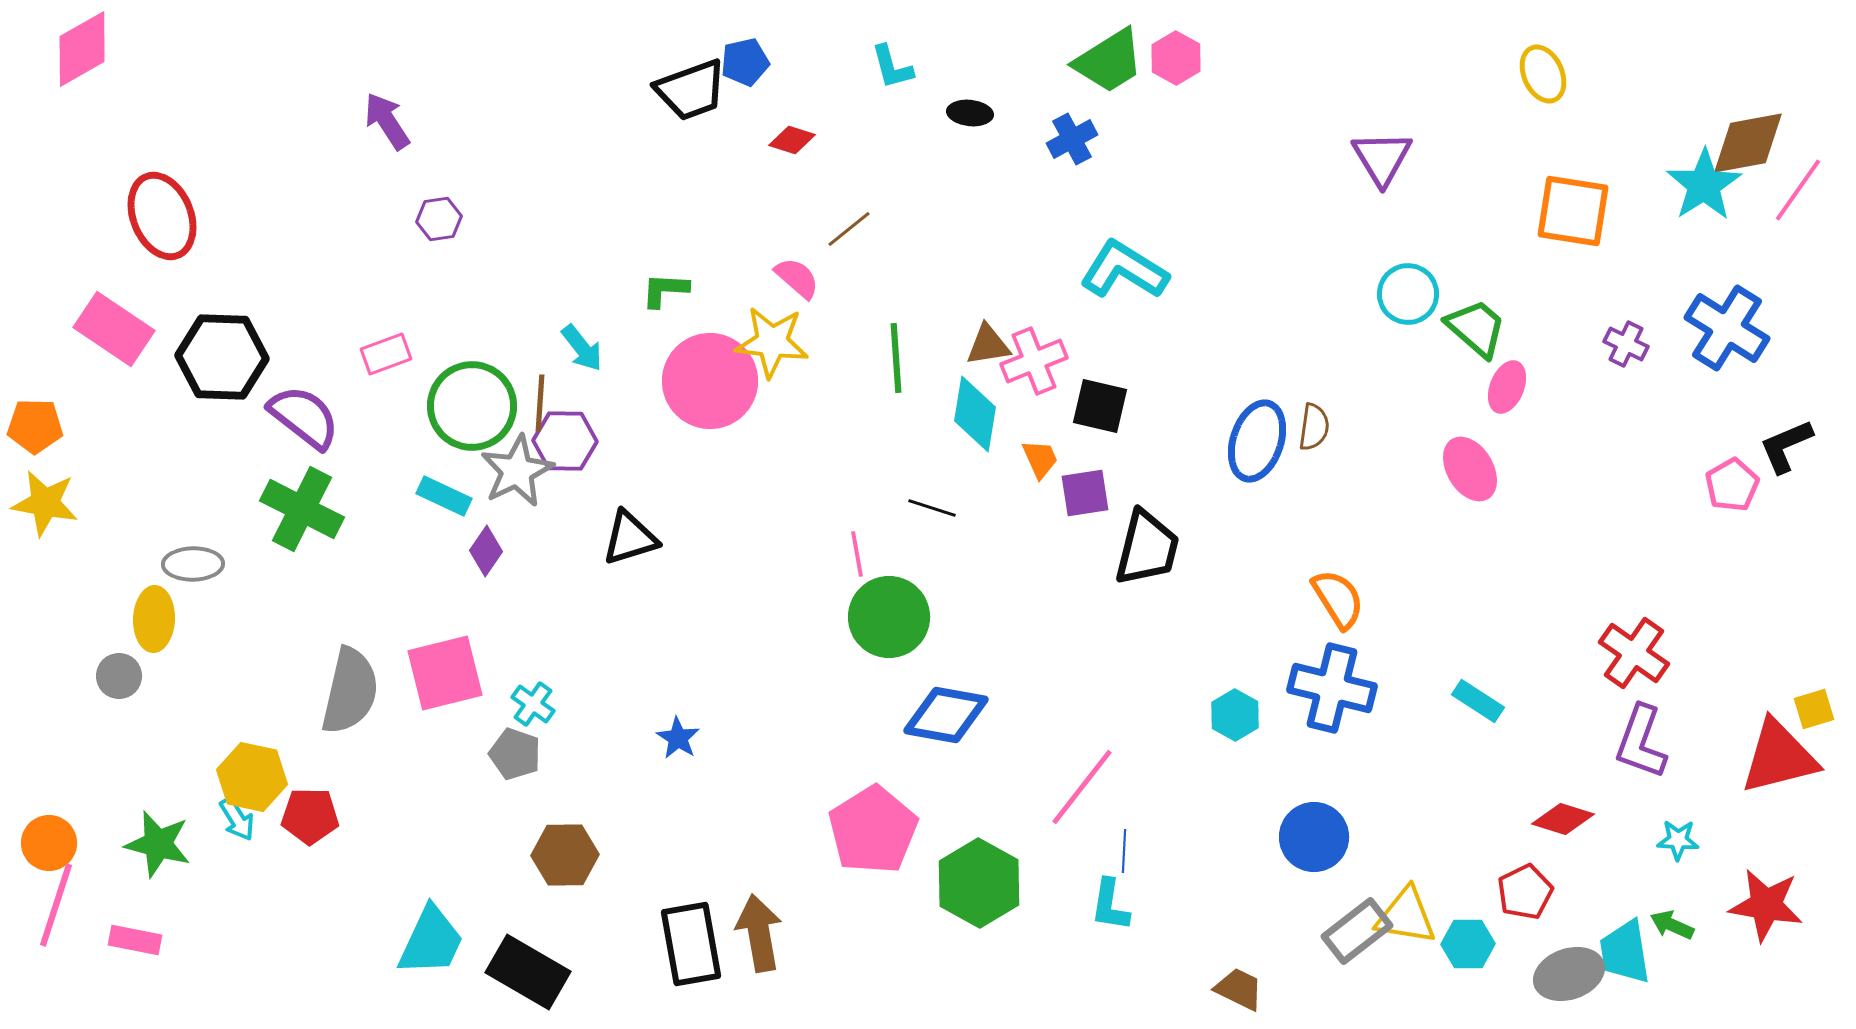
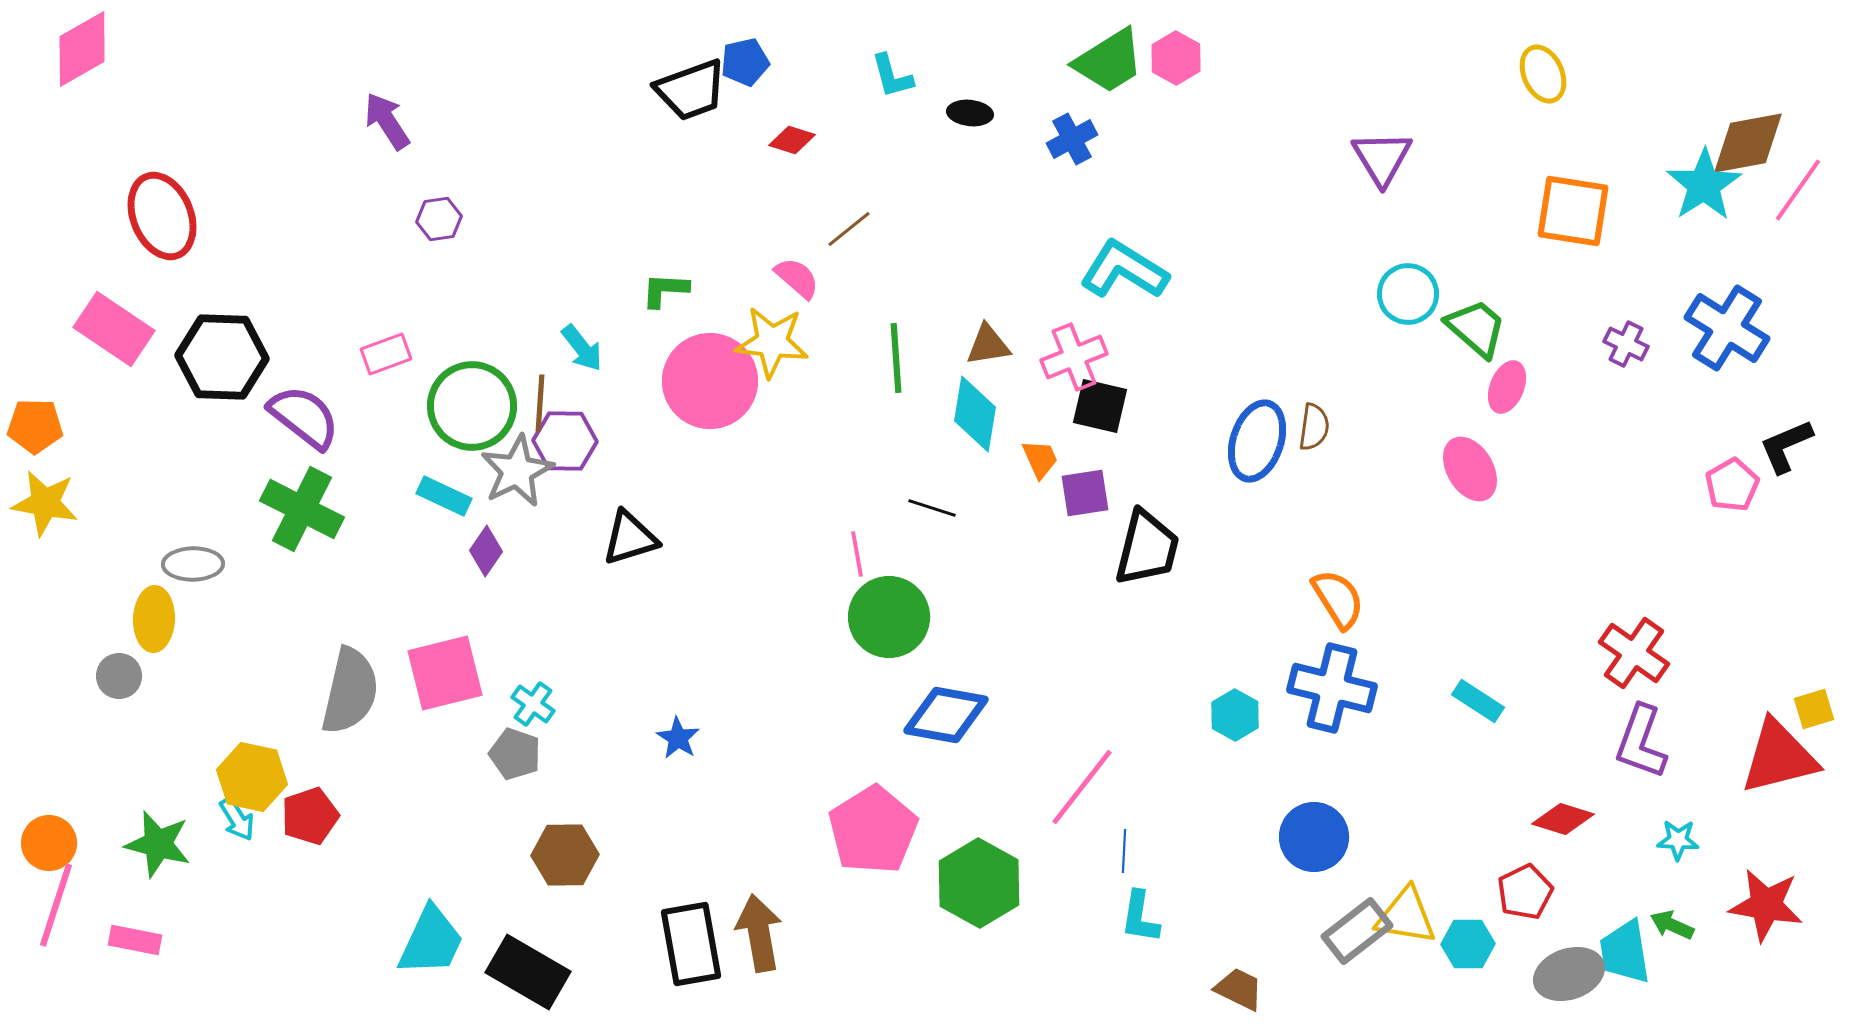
cyan L-shape at (892, 67): moved 9 px down
pink cross at (1034, 361): moved 40 px right, 4 px up
red pentagon at (310, 816): rotated 20 degrees counterclockwise
cyan L-shape at (1110, 905): moved 30 px right, 12 px down
